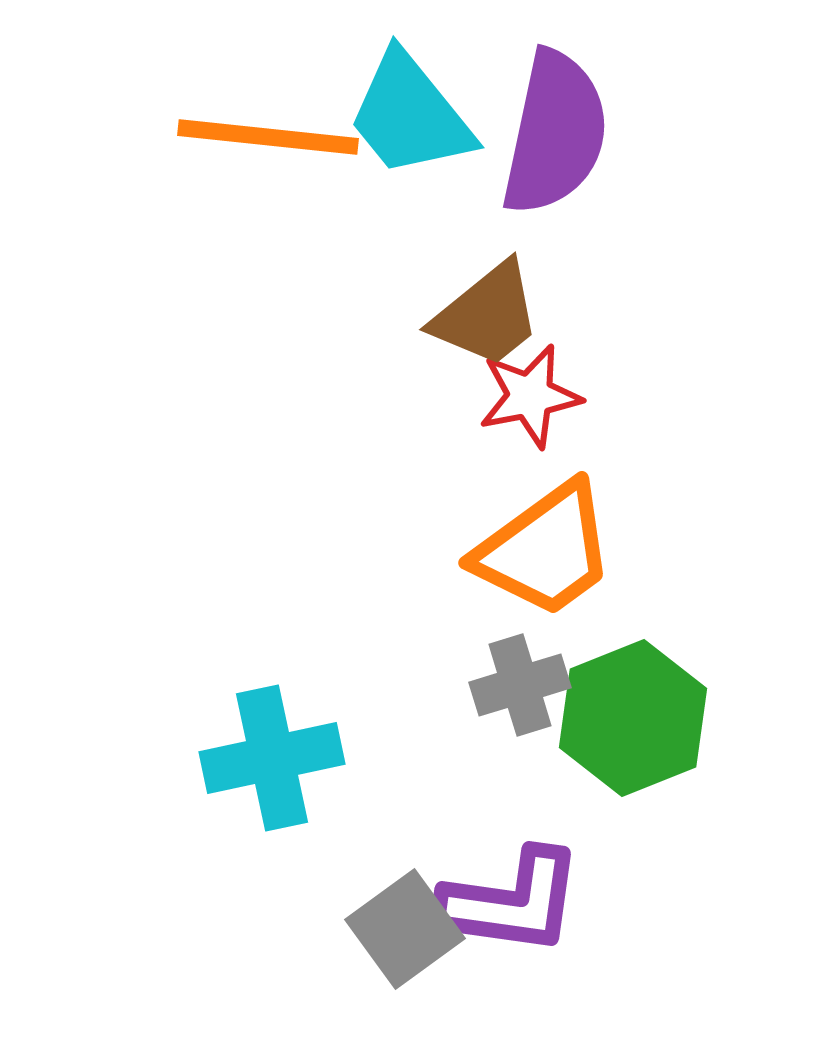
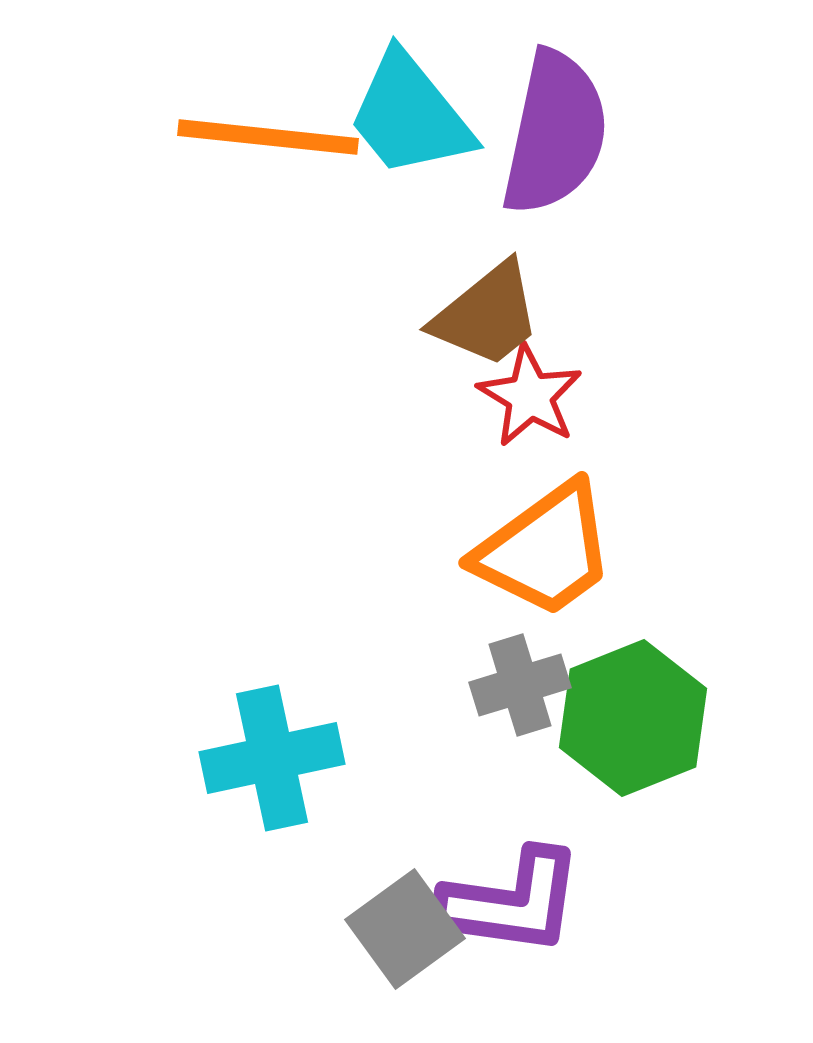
red star: rotated 30 degrees counterclockwise
